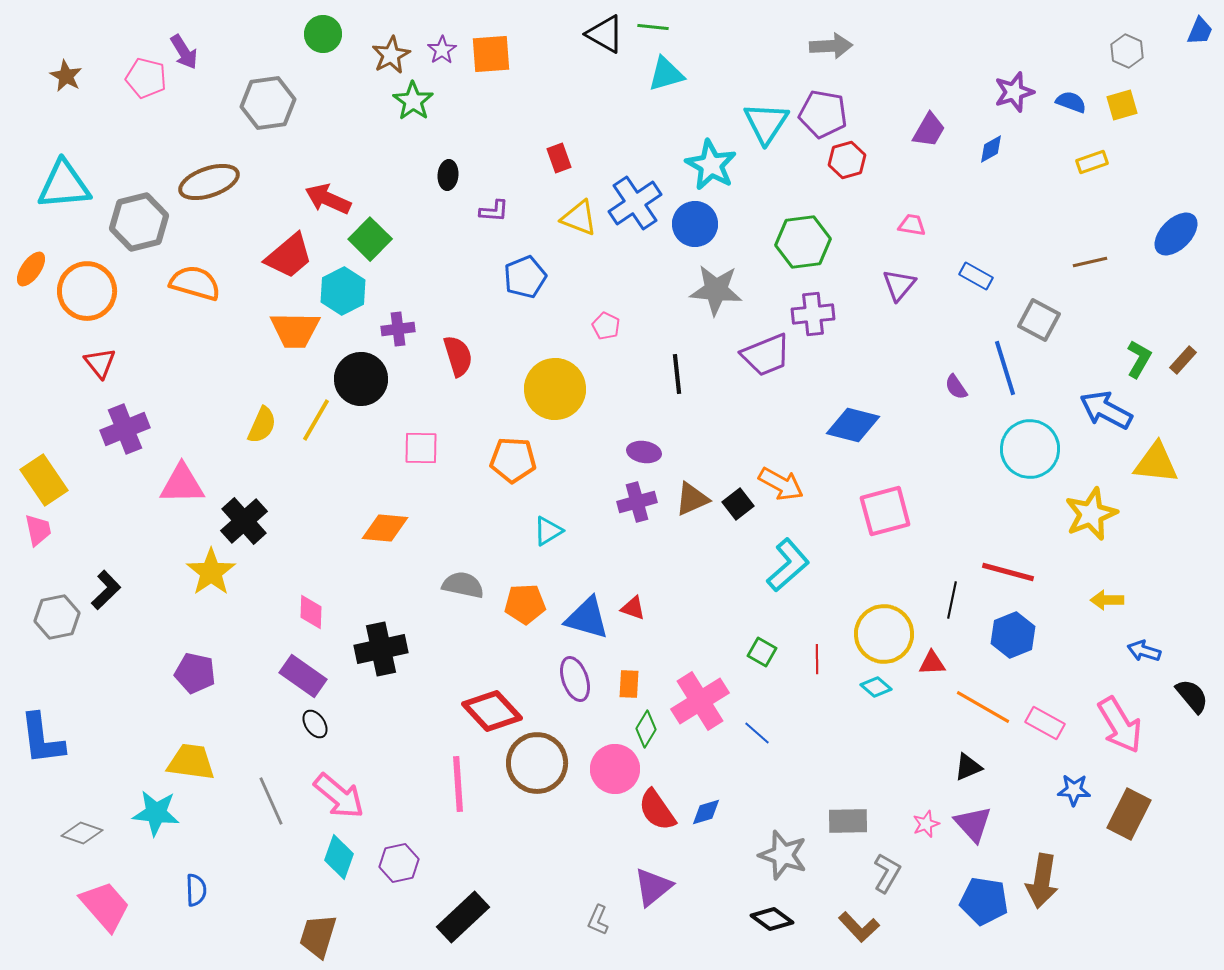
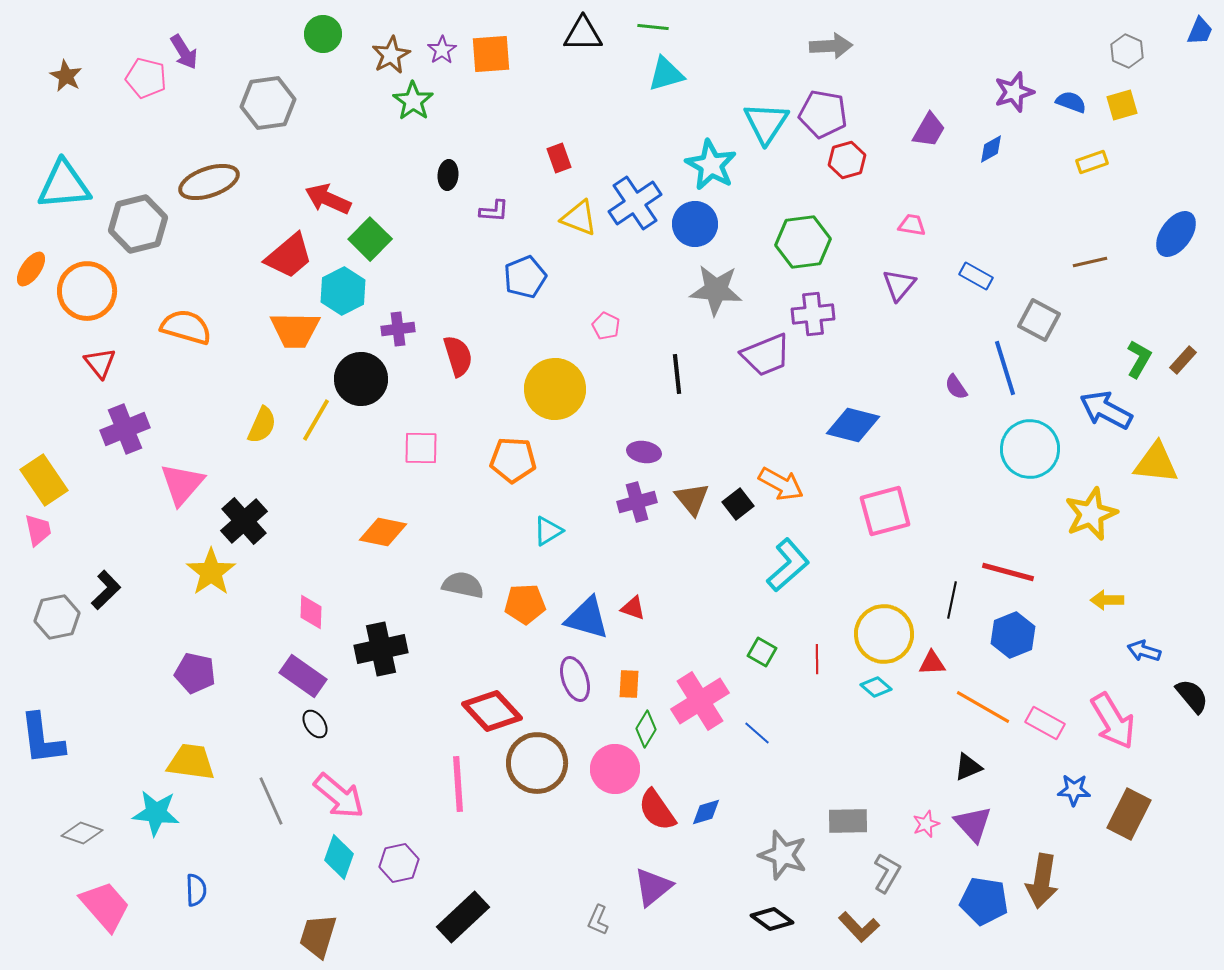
black triangle at (605, 34): moved 22 px left; rotated 30 degrees counterclockwise
gray hexagon at (139, 222): moved 1 px left, 2 px down
blue ellipse at (1176, 234): rotated 9 degrees counterclockwise
orange semicircle at (195, 283): moved 9 px left, 44 px down
pink triangle at (182, 484): rotated 48 degrees counterclockwise
brown triangle at (692, 499): rotated 45 degrees counterclockwise
orange diamond at (385, 528): moved 2 px left, 4 px down; rotated 6 degrees clockwise
pink arrow at (1120, 725): moved 7 px left, 4 px up
